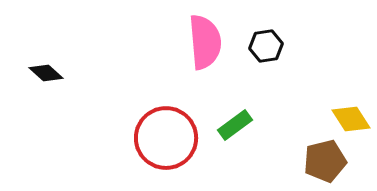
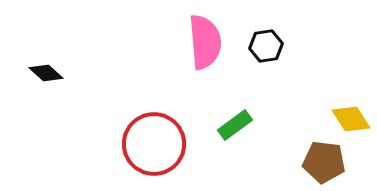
red circle: moved 12 px left, 6 px down
brown pentagon: moved 1 px left, 1 px down; rotated 21 degrees clockwise
